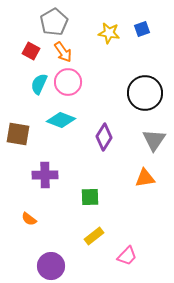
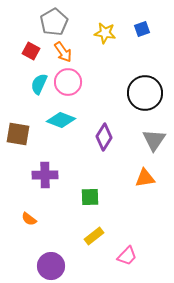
yellow star: moved 4 px left
